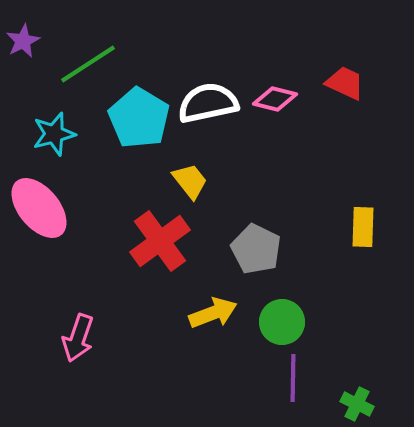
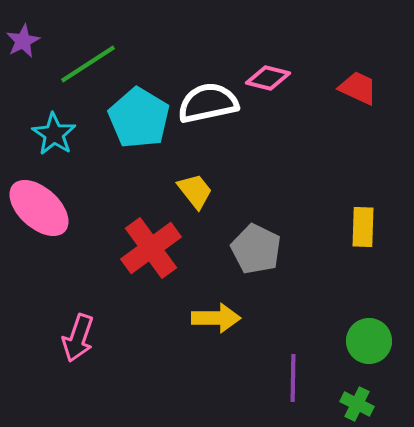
red trapezoid: moved 13 px right, 5 px down
pink diamond: moved 7 px left, 21 px up
cyan star: rotated 24 degrees counterclockwise
yellow trapezoid: moved 5 px right, 10 px down
pink ellipse: rotated 8 degrees counterclockwise
red cross: moved 9 px left, 7 px down
yellow arrow: moved 3 px right, 5 px down; rotated 21 degrees clockwise
green circle: moved 87 px right, 19 px down
